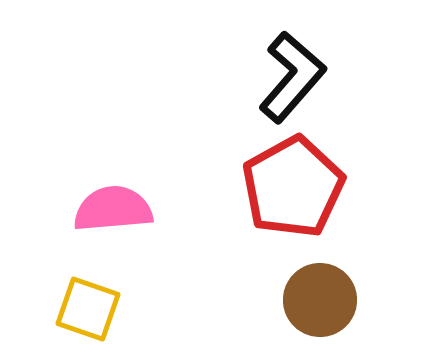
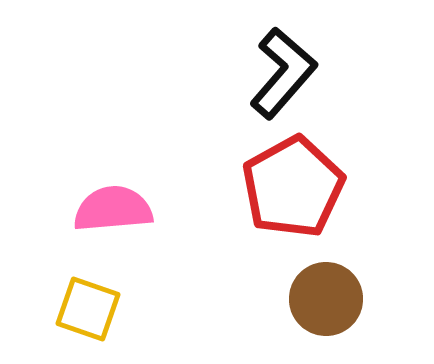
black L-shape: moved 9 px left, 4 px up
brown circle: moved 6 px right, 1 px up
